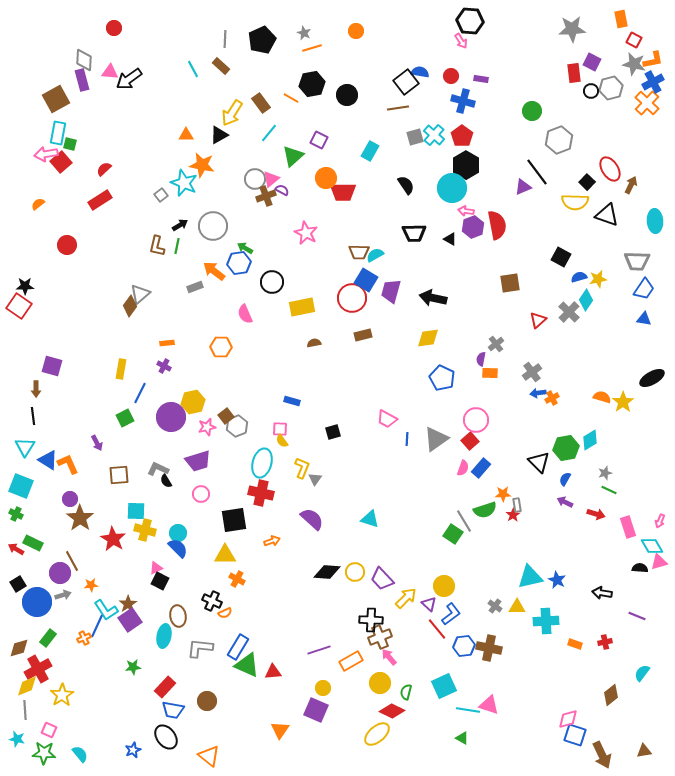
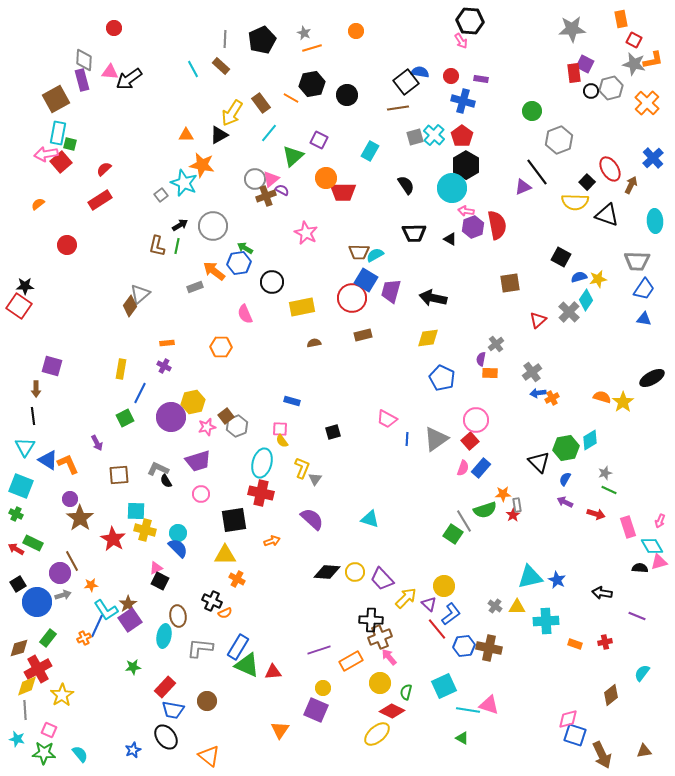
purple square at (592, 62): moved 7 px left, 2 px down
blue cross at (653, 82): moved 76 px down; rotated 15 degrees counterclockwise
